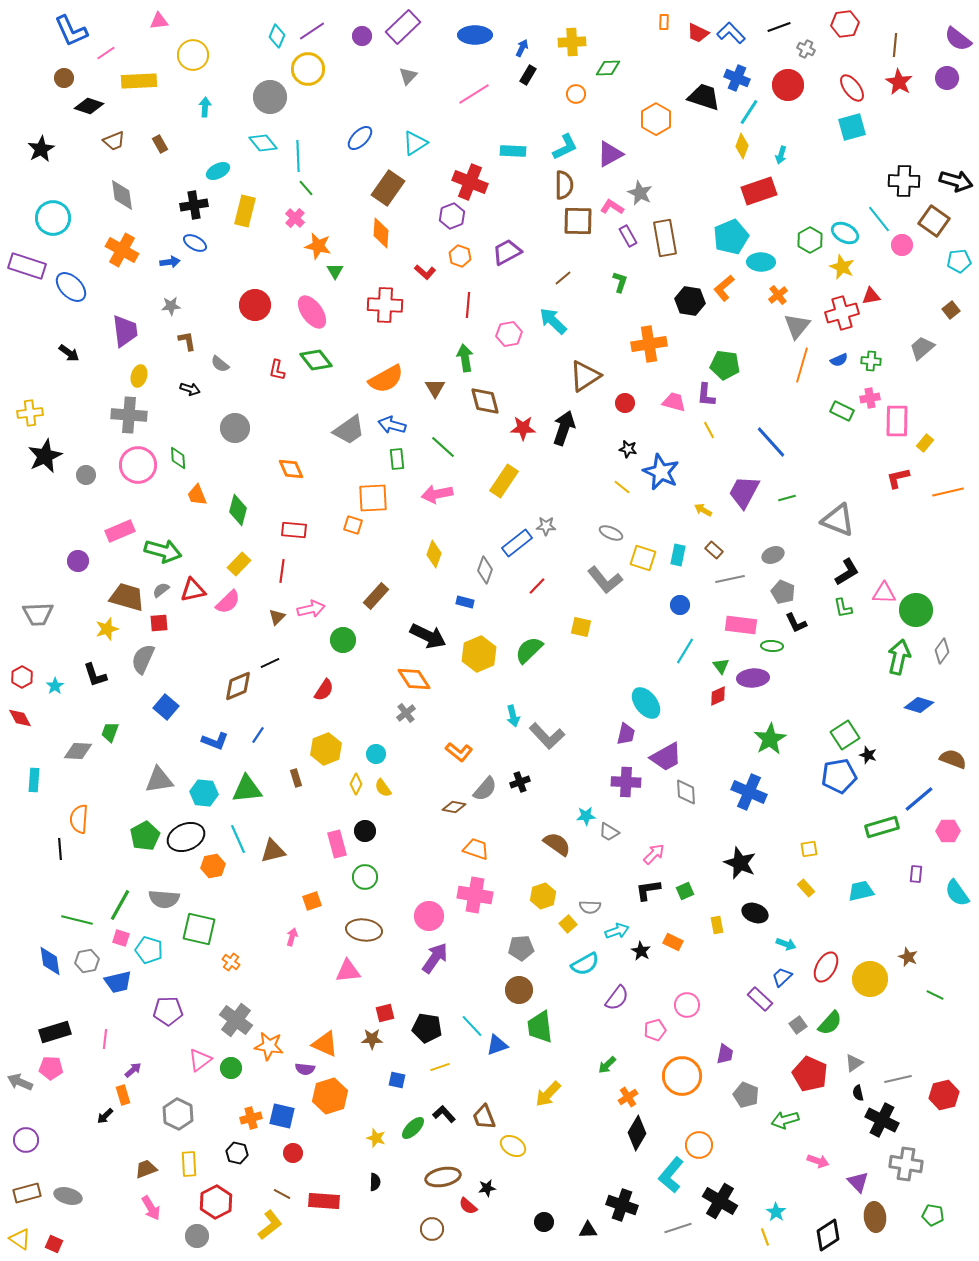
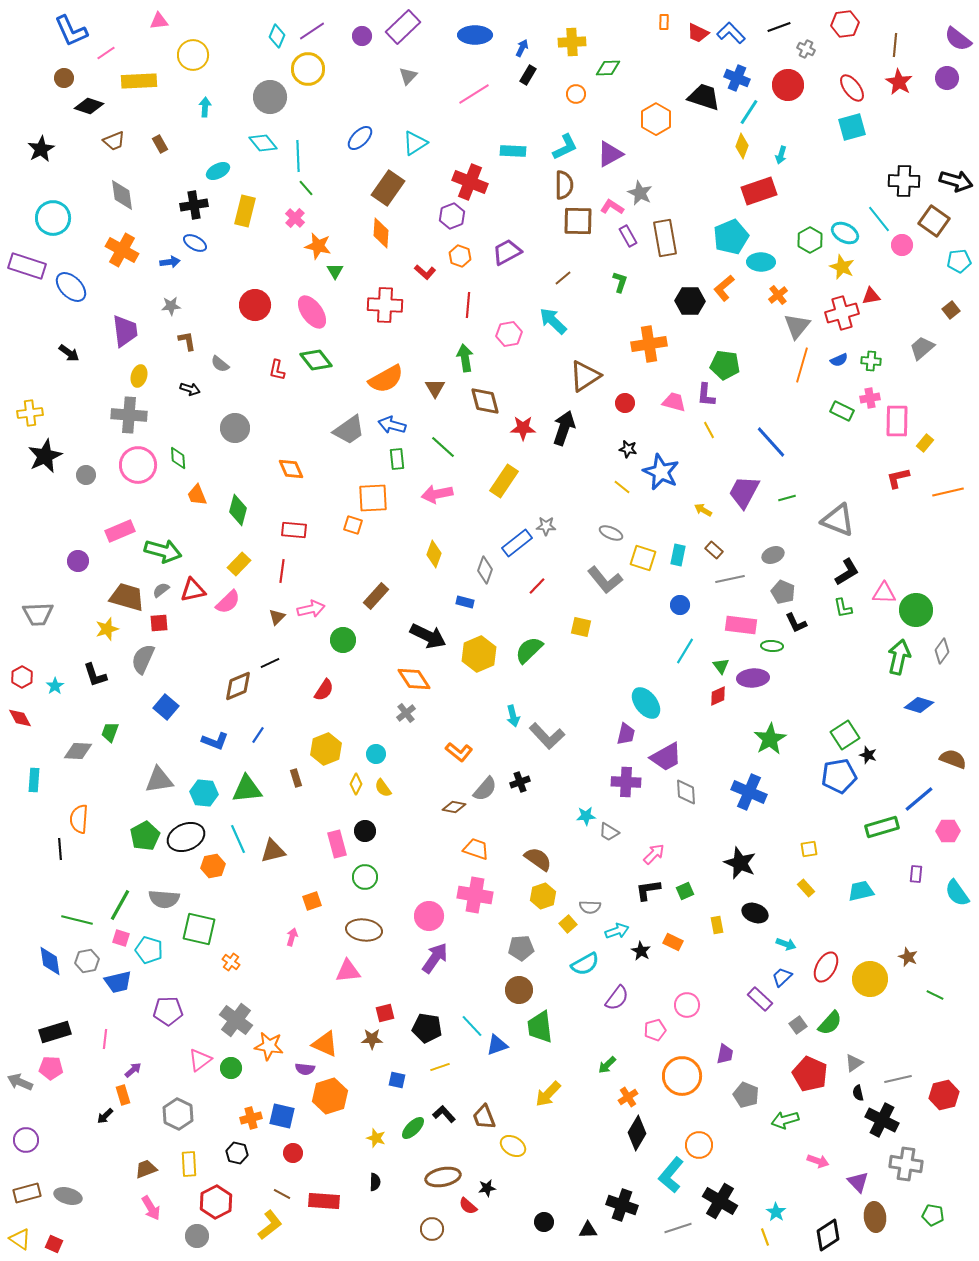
black hexagon at (690, 301): rotated 8 degrees counterclockwise
brown semicircle at (557, 844): moved 19 px left, 15 px down
